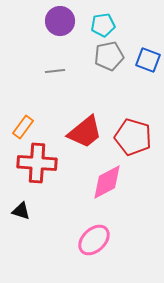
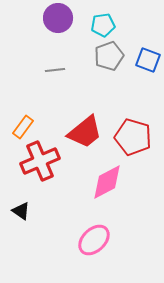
purple circle: moved 2 px left, 3 px up
gray pentagon: rotated 8 degrees counterclockwise
gray line: moved 1 px up
red cross: moved 3 px right, 2 px up; rotated 27 degrees counterclockwise
black triangle: rotated 18 degrees clockwise
